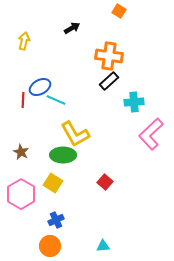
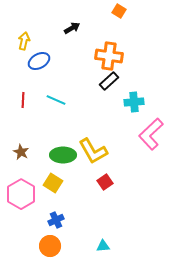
blue ellipse: moved 1 px left, 26 px up
yellow L-shape: moved 18 px right, 17 px down
red square: rotated 14 degrees clockwise
